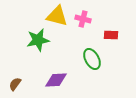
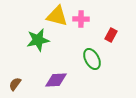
pink cross: moved 2 px left; rotated 14 degrees counterclockwise
red rectangle: rotated 64 degrees counterclockwise
